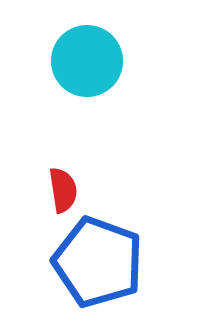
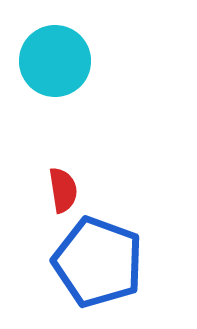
cyan circle: moved 32 px left
